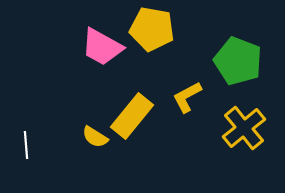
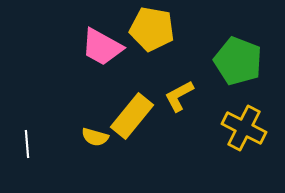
yellow L-shape: moved 8 px left, 1 px up
yellow cross: rotated 24 degrees counterclockwise
yellow semicircle: rotated 16 degrees counterclockwise
white line: moved 1 px right, 1 px up
